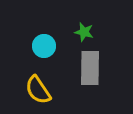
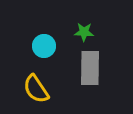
green star: rotated 12 degrees counterclockwise
yellow semicircle: moved 2 px left, 1 px up
